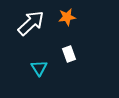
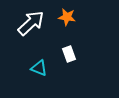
orange star: rotated 18 degrees clockwise
cyan triangle: rotated 36 degrees counterclockwise
